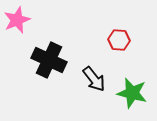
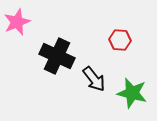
pink star: moved 2 px down
red hexagon: moved 1 px right
black cross: moved 8 px right, 4 px up
